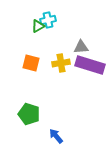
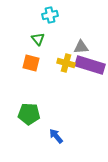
cyan cross: moved 2 px right, 5 px up
green triangle: moved 13 px down; rotated 40 degrees counterclockwise
yellow cross: moved 5 px right; rotated 24 degrees clockwise
green pentagon: rotated 15 degrees counterclockwise
